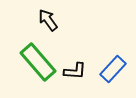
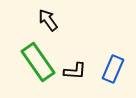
green rectangle: rotated 6 degrees clockwise
blue rectangle: rotated 20 degrees counterclockwise
